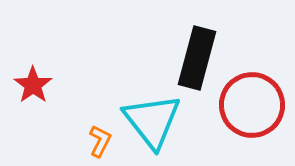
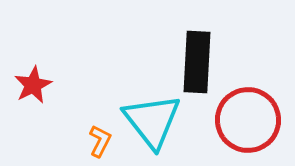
black rectangle: moved 4 px down; rotated 12 degrees counterclockwise
red star: rotated 9 degrees clockwise
red circle: moved 4 px left, 15 px down
